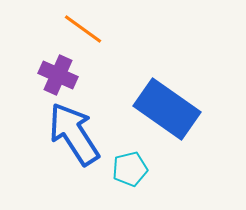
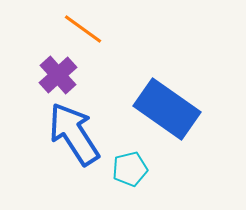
purple cross: rotated 24 degrees clockwise
